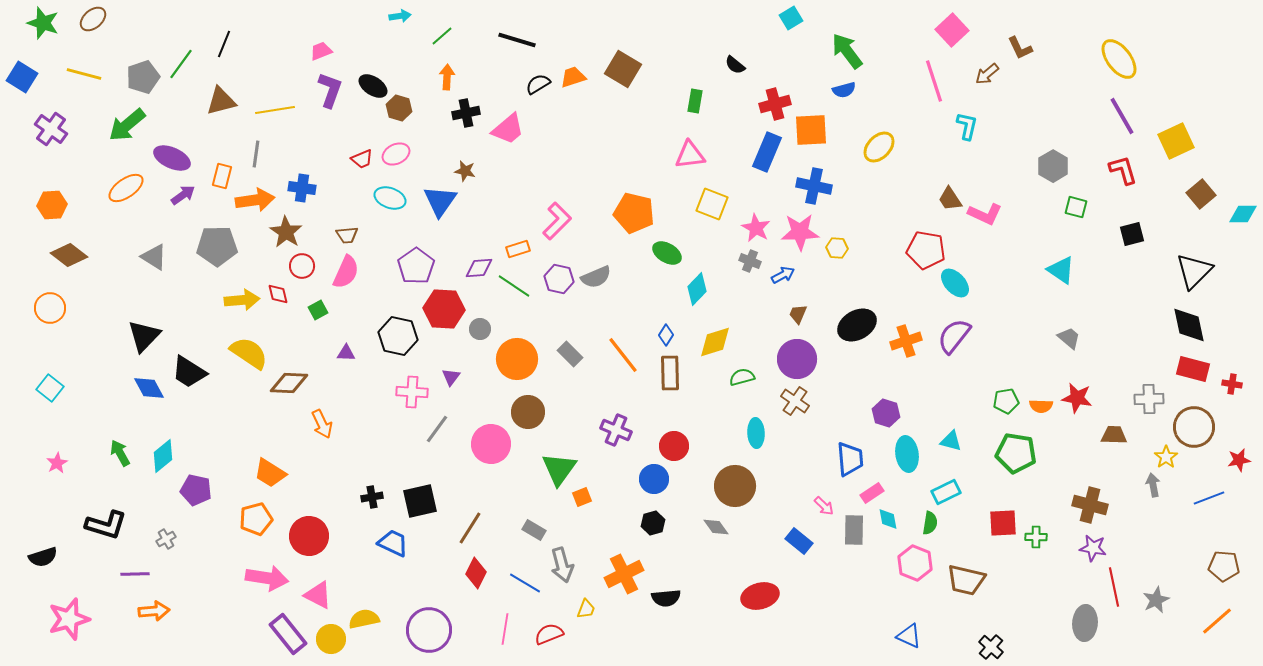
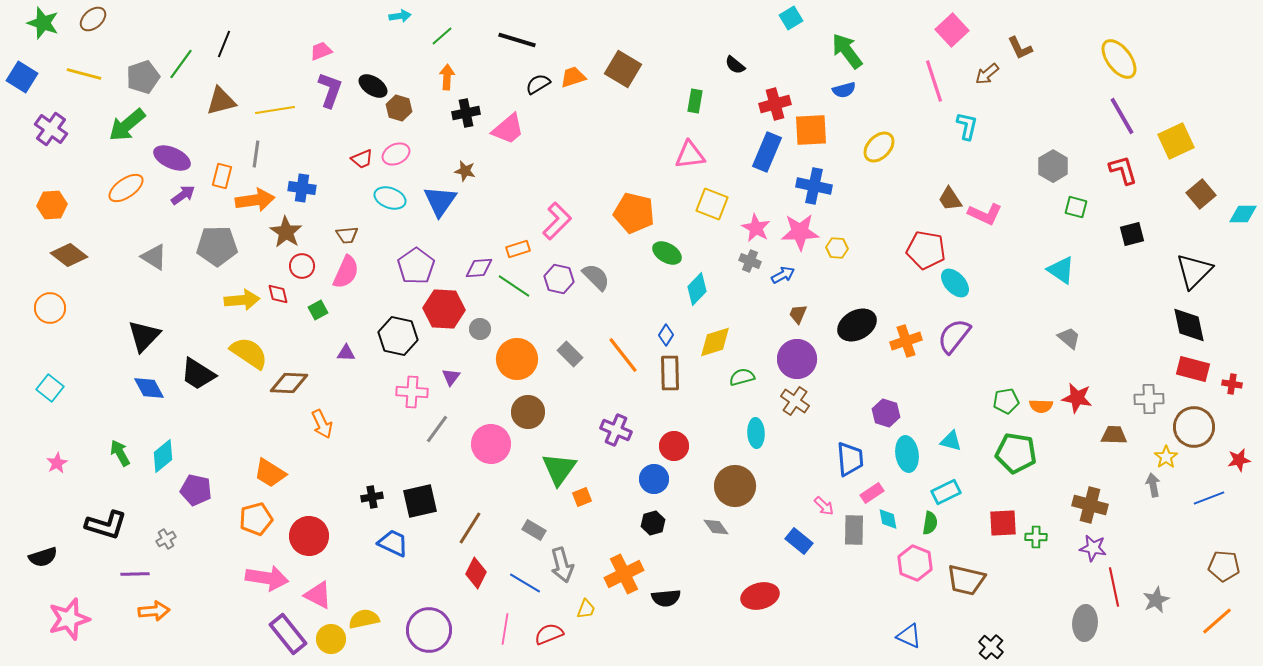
gray semicircle at (596, 277): rotated 112 degrees counterclockwise
black trapezoid at (189, 372): moved 9 px right, 2 px down
